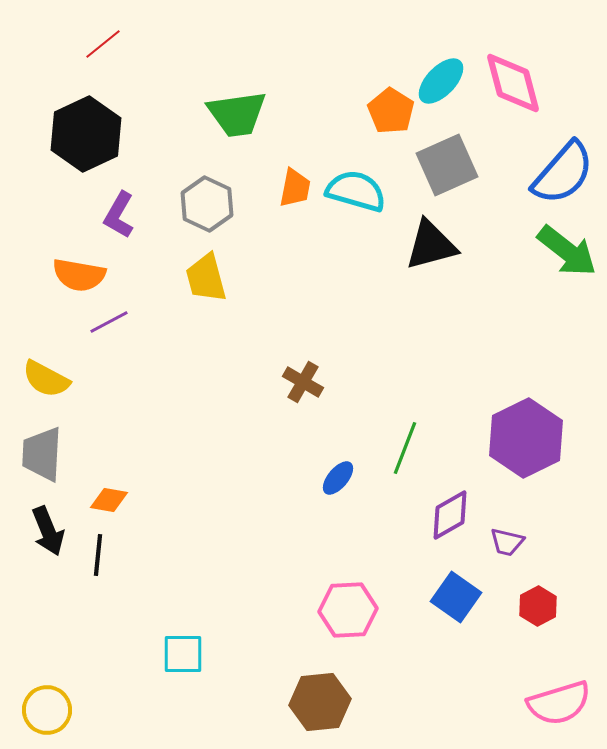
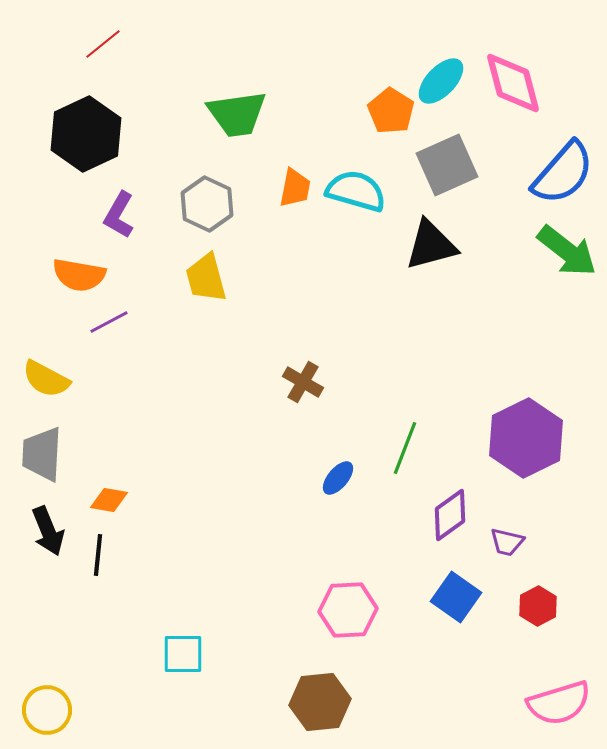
purple diamond: rotated 6 degrees counterclockwise
